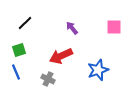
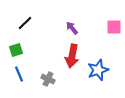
green square: moved 3 px left
red arrow: moved 11 px right; rotated 55 degrees counterclockwise
blue line: moved 3 px right, 2 px down
